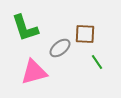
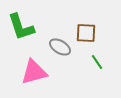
green L-shape: moved 4 px left, 1 px up
brown square: moved 1 px right, 1 px up
gray ellipse: moved 1 px up; rotated 70 degrees clockwise
